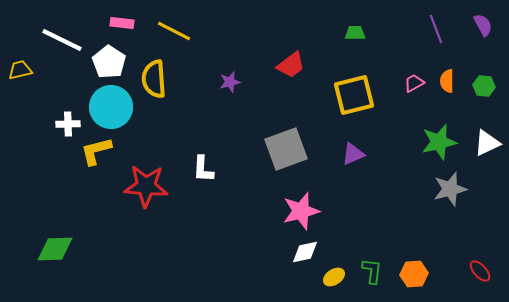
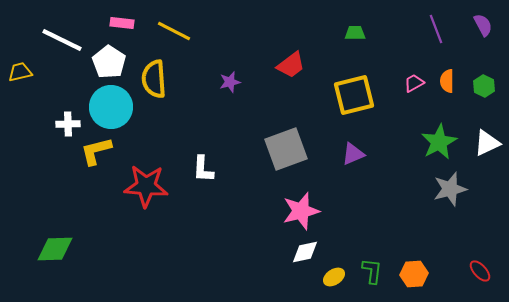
yellow trapezoid: moved 2 px down
green hexagon: rotated 20 degrees clockwise
green star: rotated 15 degrees counterclockwise
